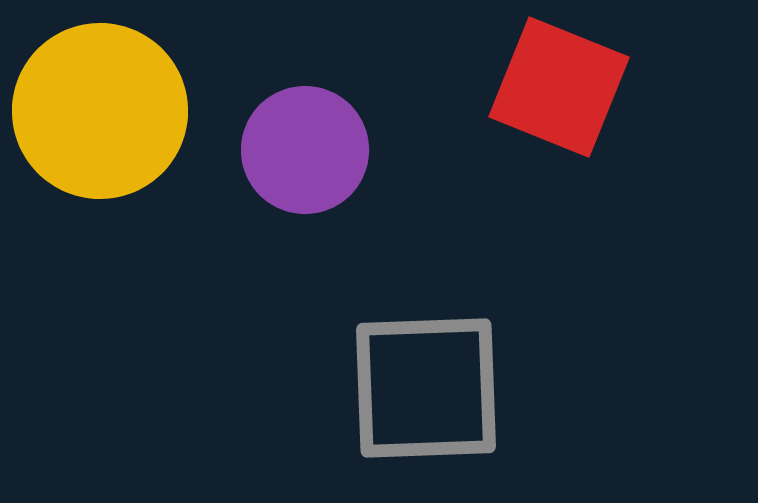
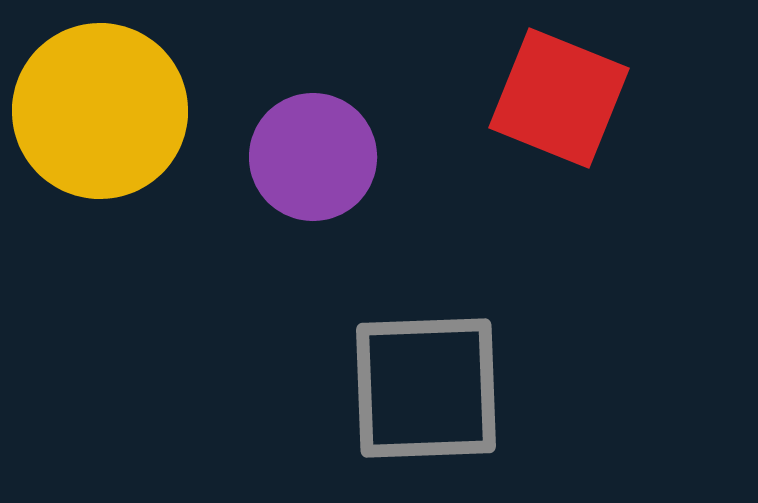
red square: moved 11 px down
purple circle: moved 8 px right, 7 px down
